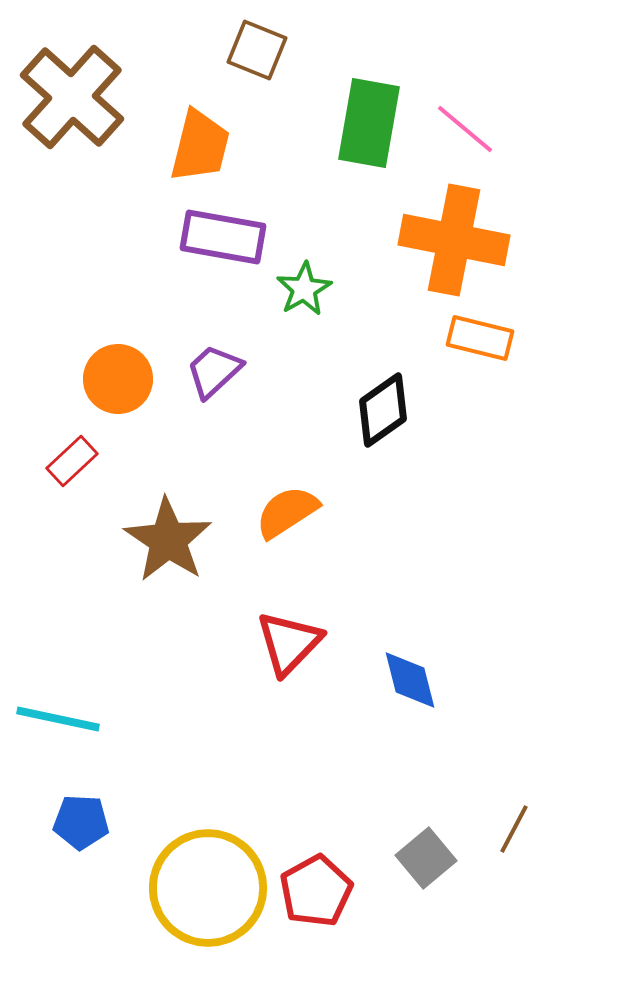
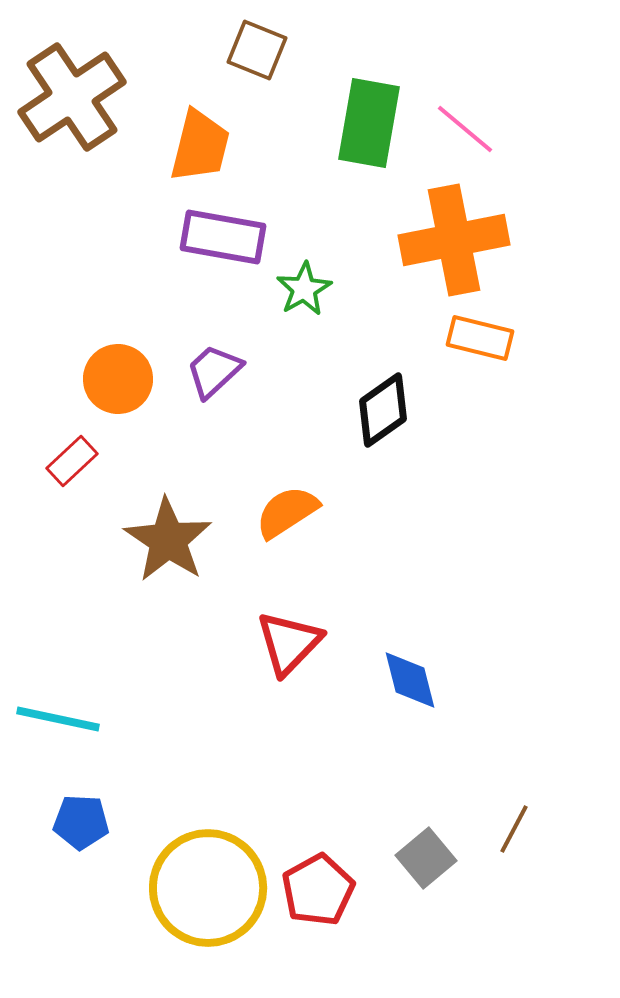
brown cross: rotated 14 degrees clockwise
orange cross: rotated 22 degrees counterclockwise
red pentagon: moved 2 px right, 1 px up
